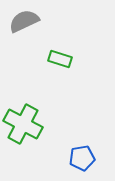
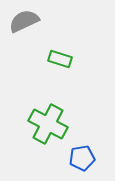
green cross: moved 25 px right
